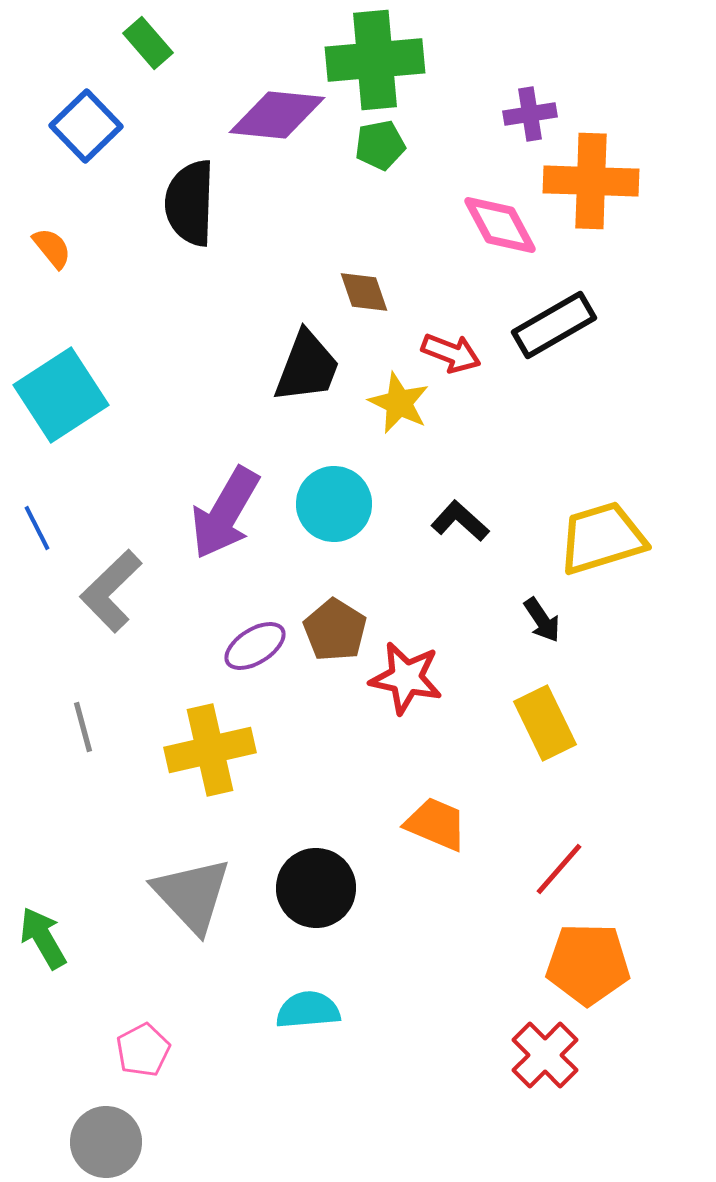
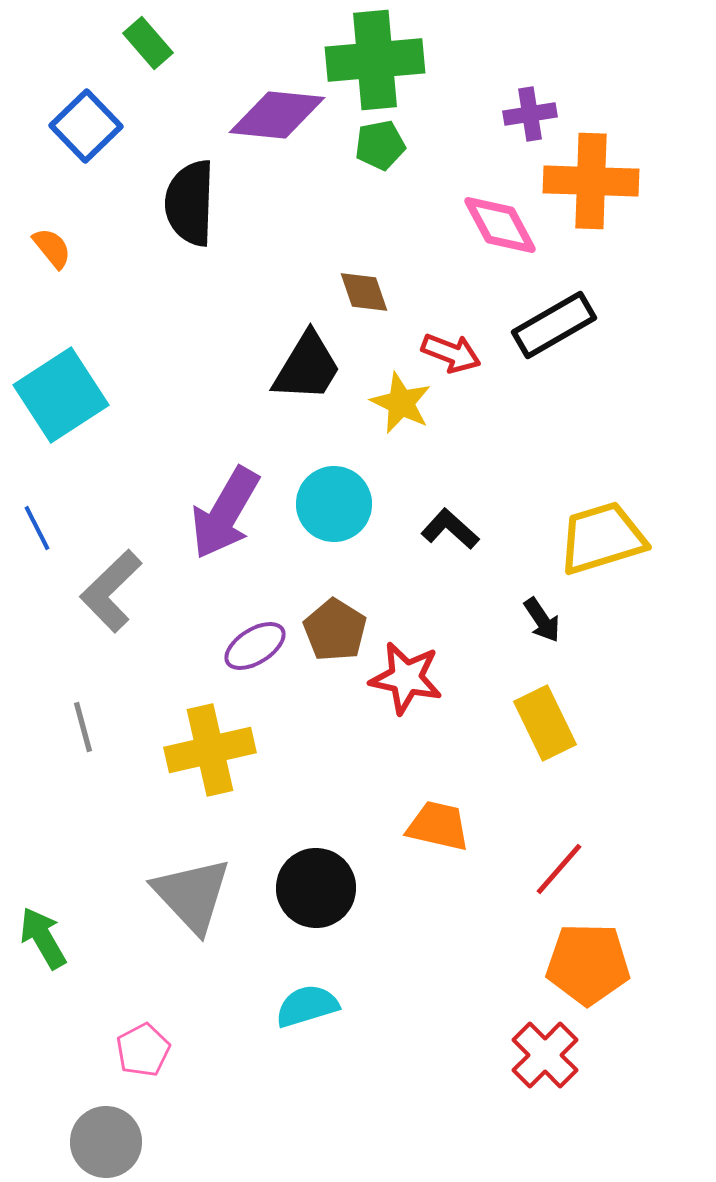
black trapezoid: rotated 10 degrees clockwise
yellow star: moved 2 px right
black L-shape: moved 10 px left, 8 px down
orange trapezoid: moved 2 px right, 2 px down; rotated 10 degrees counterclockwise
cyan semicircle: moved 1 px left, 4 px up; rotated 12 degrees counterclockwise
